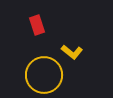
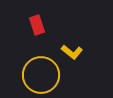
yellow circle: moved 3 px left
